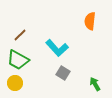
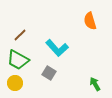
orange semicircle: rotated 24 degrees counterclockwise
gray square: moved 14 px left
